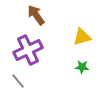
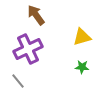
purple cross: moved 1 px up
